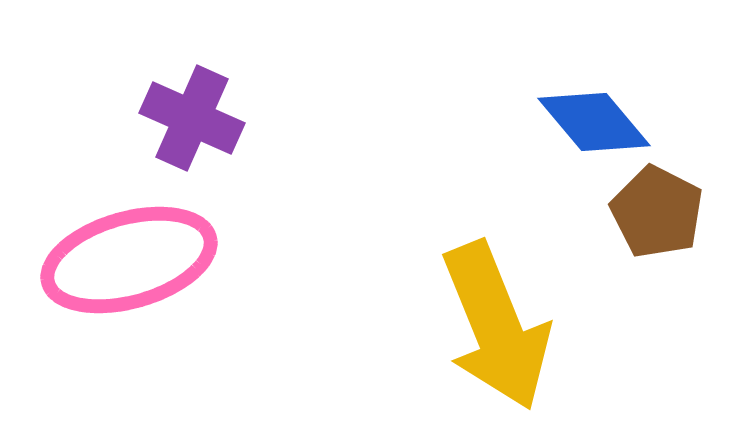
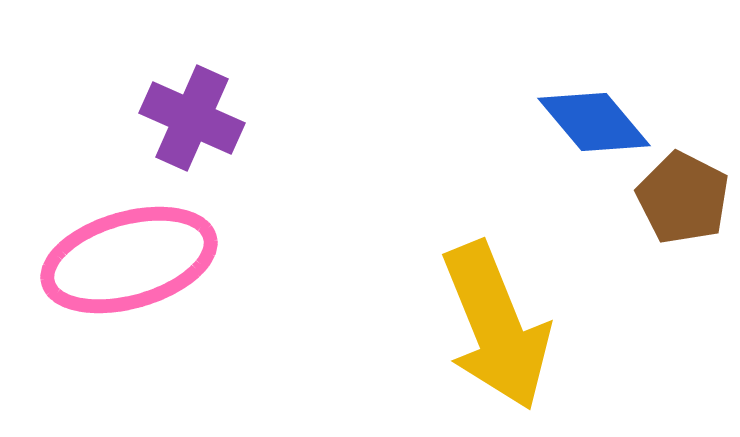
brown pentagon: moved 26 px right, 14 px up
